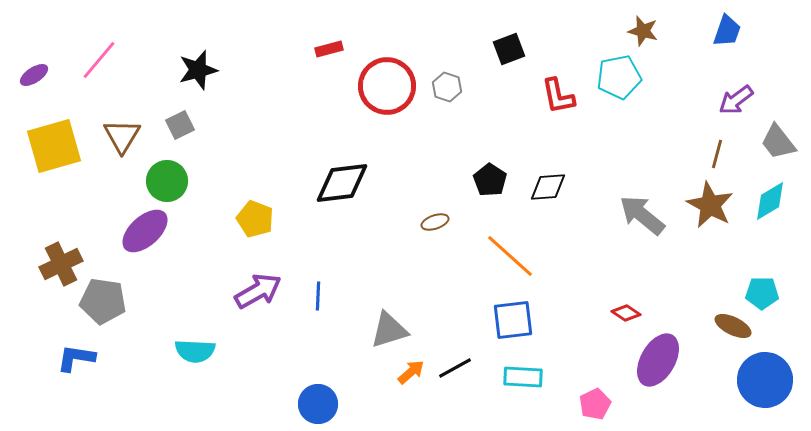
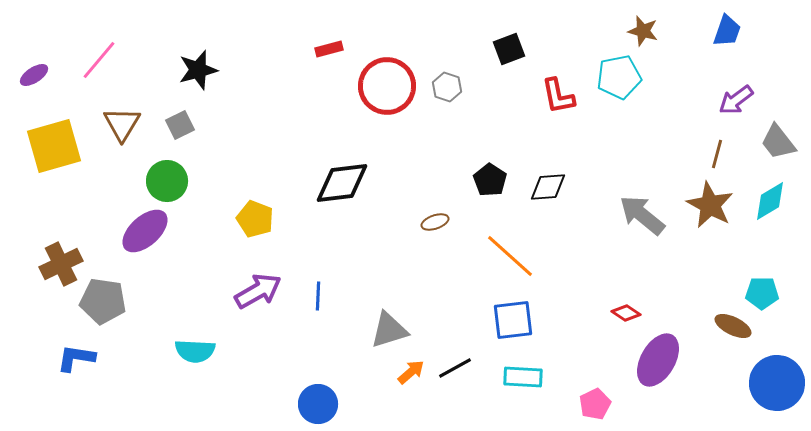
brown triangle at (122, 136): moved 12 px up
blue circle at (765, 380): moved 12 px right, 3 px down
